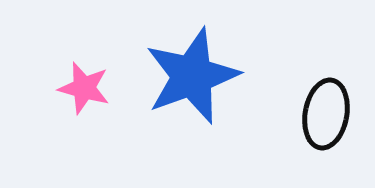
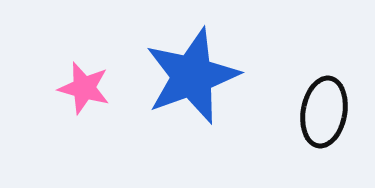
black ellipse: moved 2 px left, 2 px up
